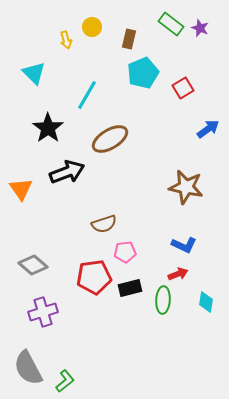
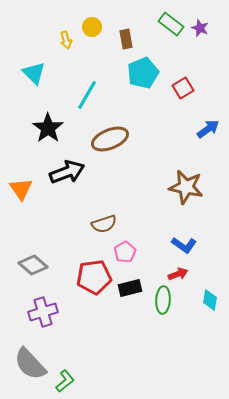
brown rectangle: moved 3 px left; rotated 24 degrees counterclockwise
brown ellipse: rotated 9 degrees clockwise
blue L-shape: rotated 10 degrees clockwise
pink pentagon: rotated 25 degrees counterclockwise
cyan diamond: moved 4 px right, 2 px up
gray semicircle: moved 2 px right, 4 px up; rotated 15 degrees counterclockwise
